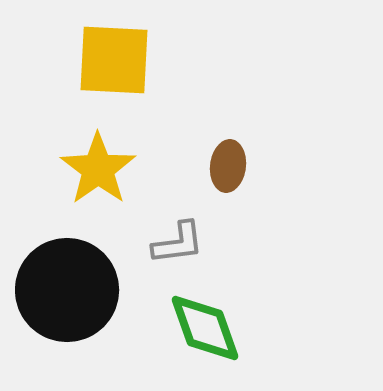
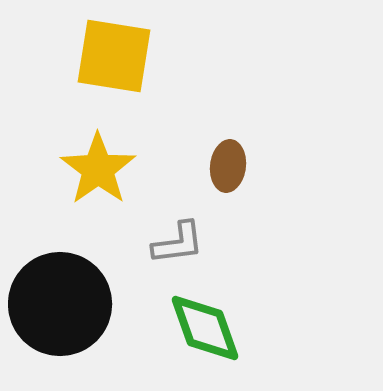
yellow square: moved 4 px up; rotated 6 degrees clockwise
black circle: moved 7 px left, 14 px down
